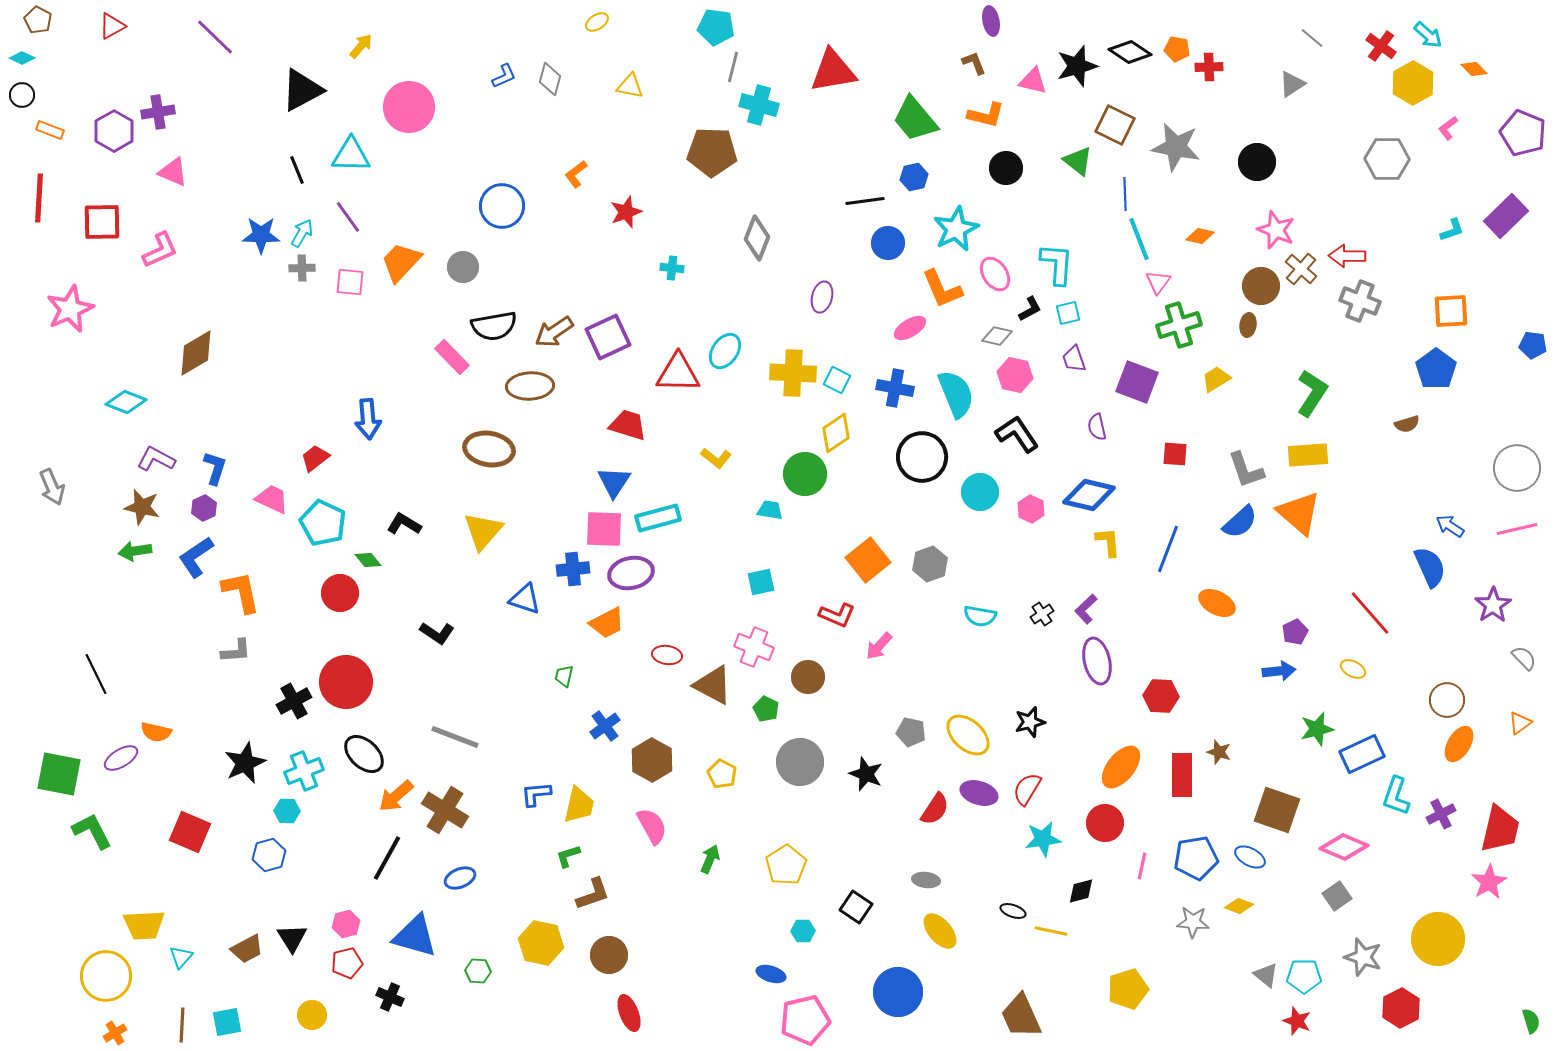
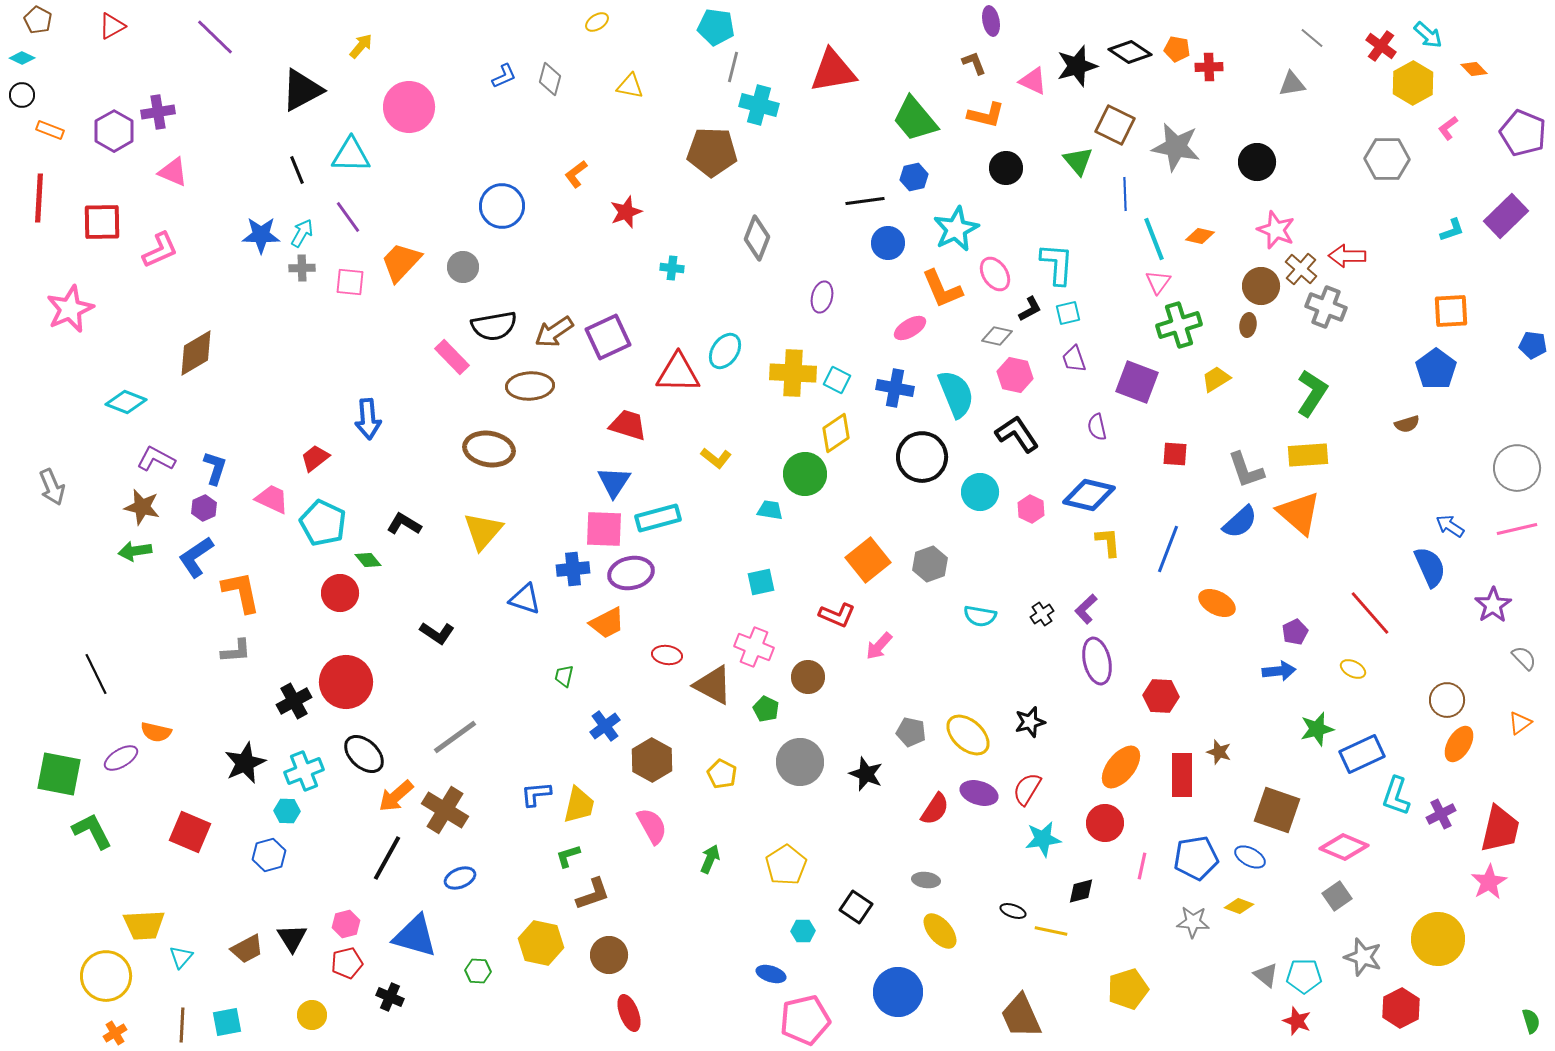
pink triangle at (1033, 81): rotated 12 degrees clockwise
gray triangle at (1292, 84): rotated 24 degrees clockwise
green triangle at (1078, 161): rotated 12 degrees clockwise
cyan line at (1139, 239): moved 15 px right
gray cross at (1360, 301): moved 34 px left, 6 px down
gray line at (455, 737): rotated 57 degrees counterclockwise
